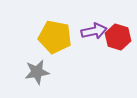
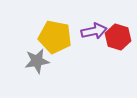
gray star: moved 11 px up
